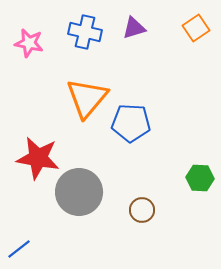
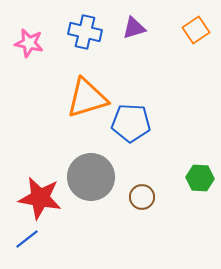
orange square: moved 2 px down
orange triangle: rotated 33 degrees clockwise
red star: moved 2 px right, 40 px down
gray circle: moved 12 px right, 15 px up
brown circle: moved 13 px up
blue line: moved 8 px right, 10 px up
